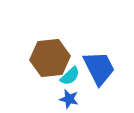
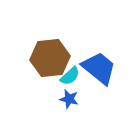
blue trapezoid: rotated 24 degrees counterclockwise
